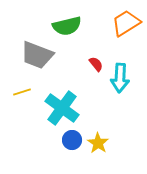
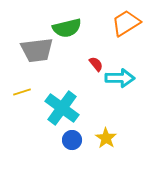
green semicircle: moved 2 px down
gray trapezoid: moved 5 px up; rotated 28 degrees counterclockwise
cyan arrow: rotated 92 degrees counterclockwise
yellow star: moved 8 px right, 5 px up
